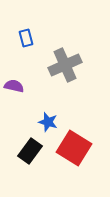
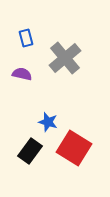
gray cross: moved 7 px up; rotated 16 degrees counterclockwise
purple semicircle: moved 8 px right, 12 px up
